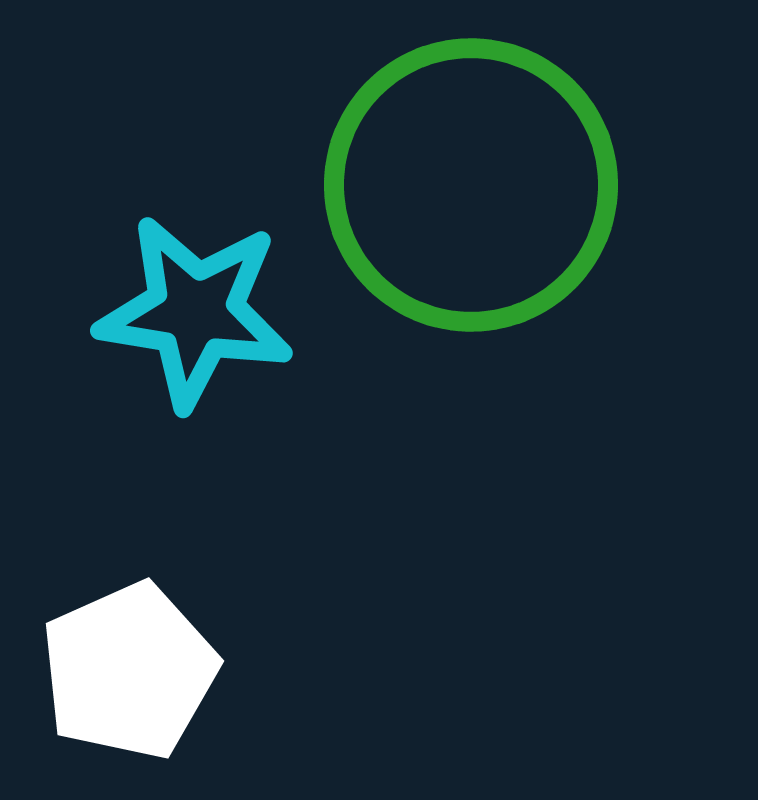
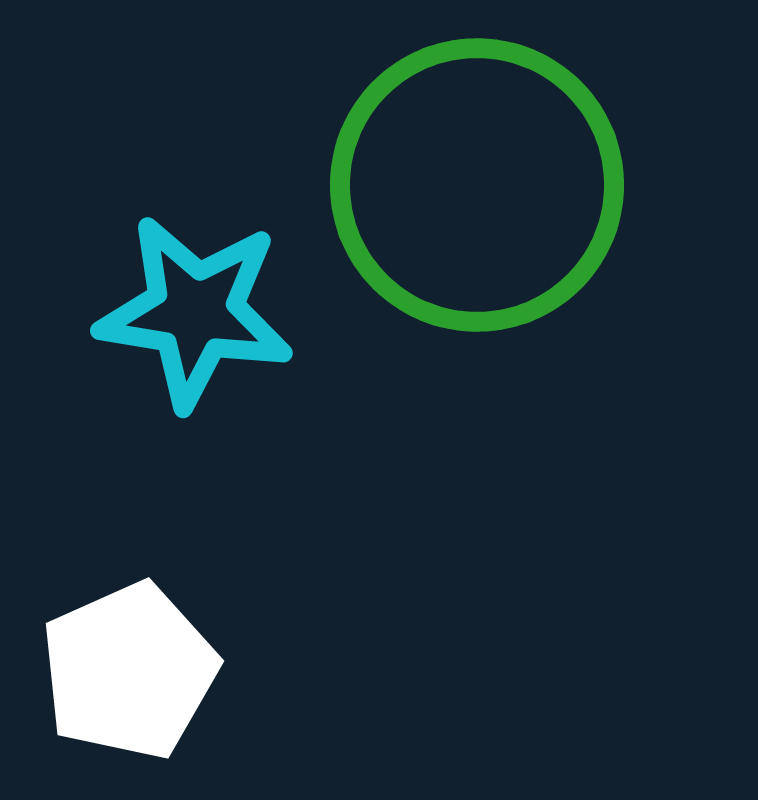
green circle: moved 6 px right
